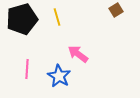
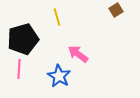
black pentagon: moved 1 px right, 20 px down
pink line: moved 8 px left
